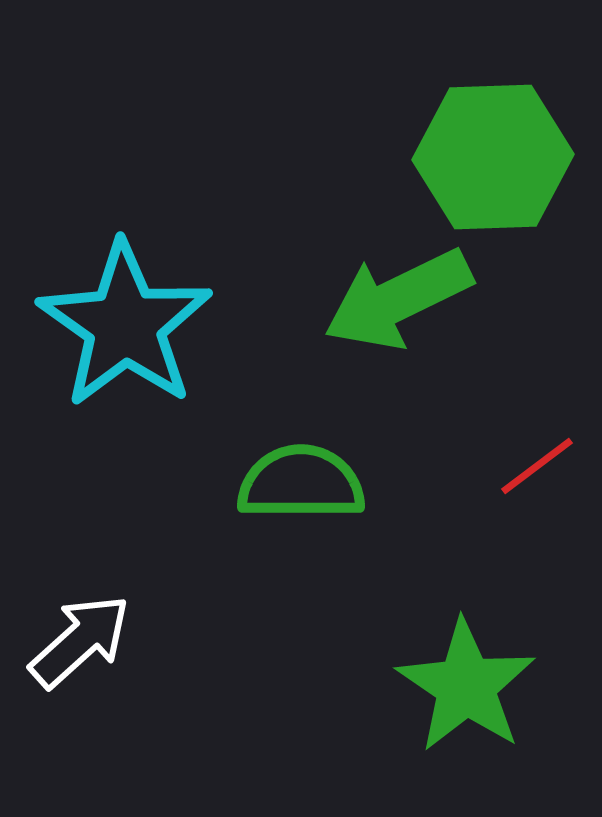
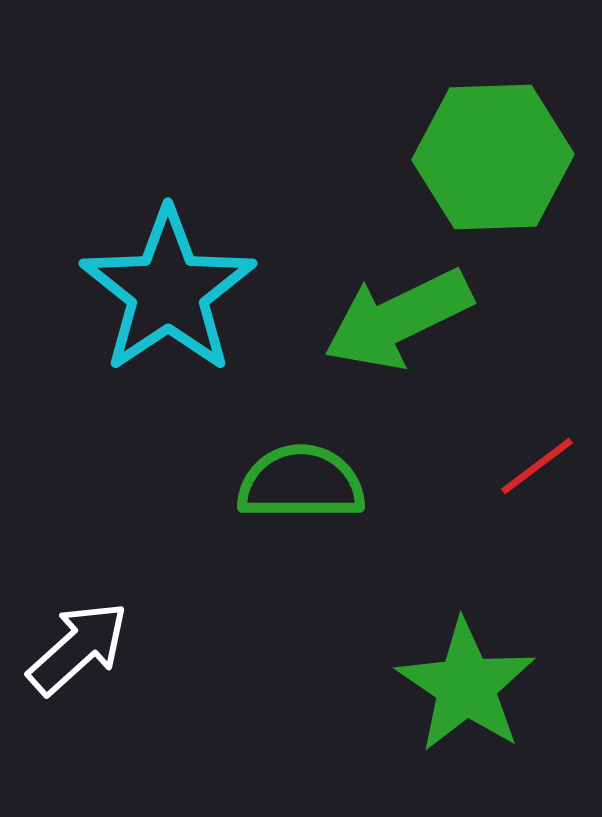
green arrow: moved 20 px down
cyan star: moved 43 px right, 34 px up; rotated 3 degrees clockwise
white arrow: moved 2 px left, 7 px down
